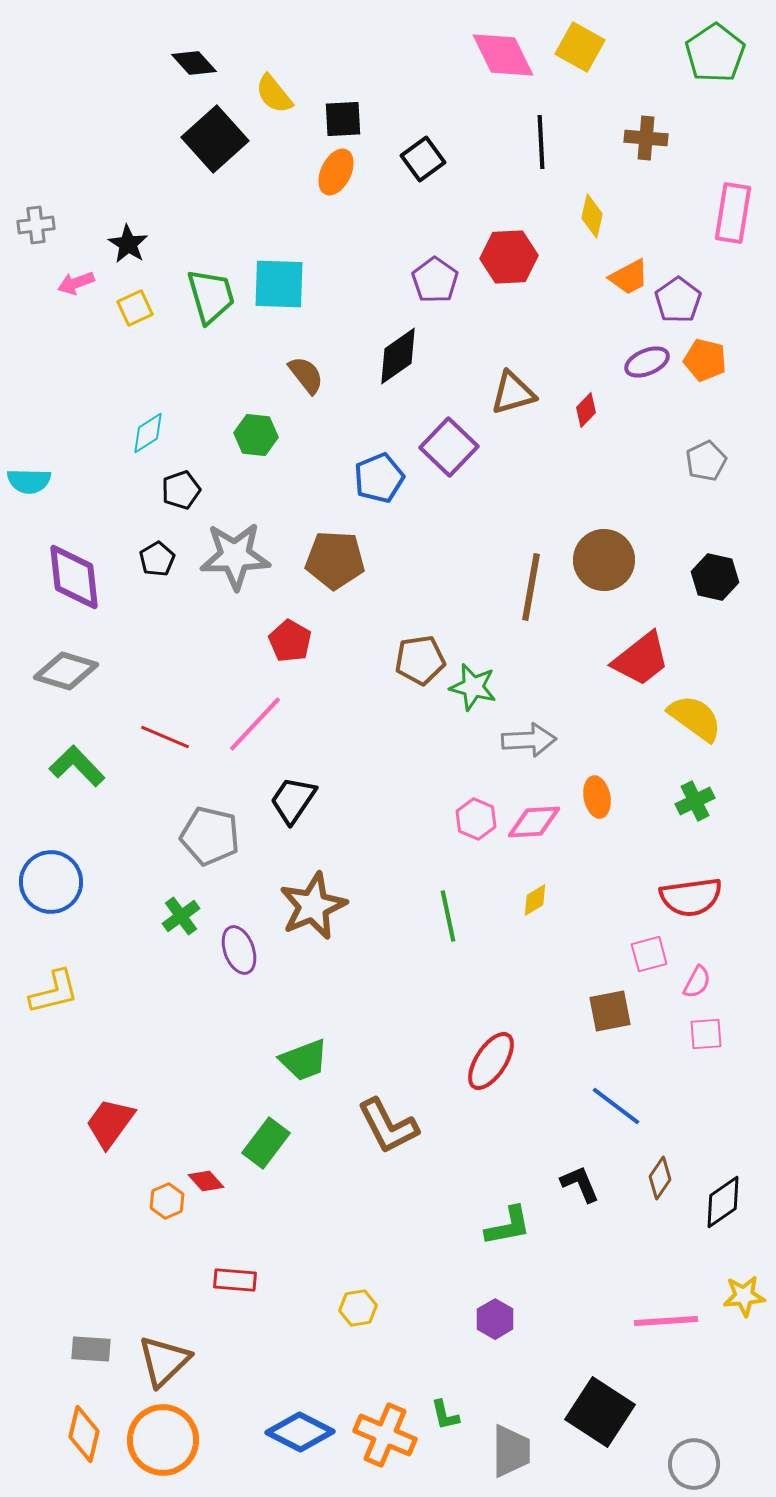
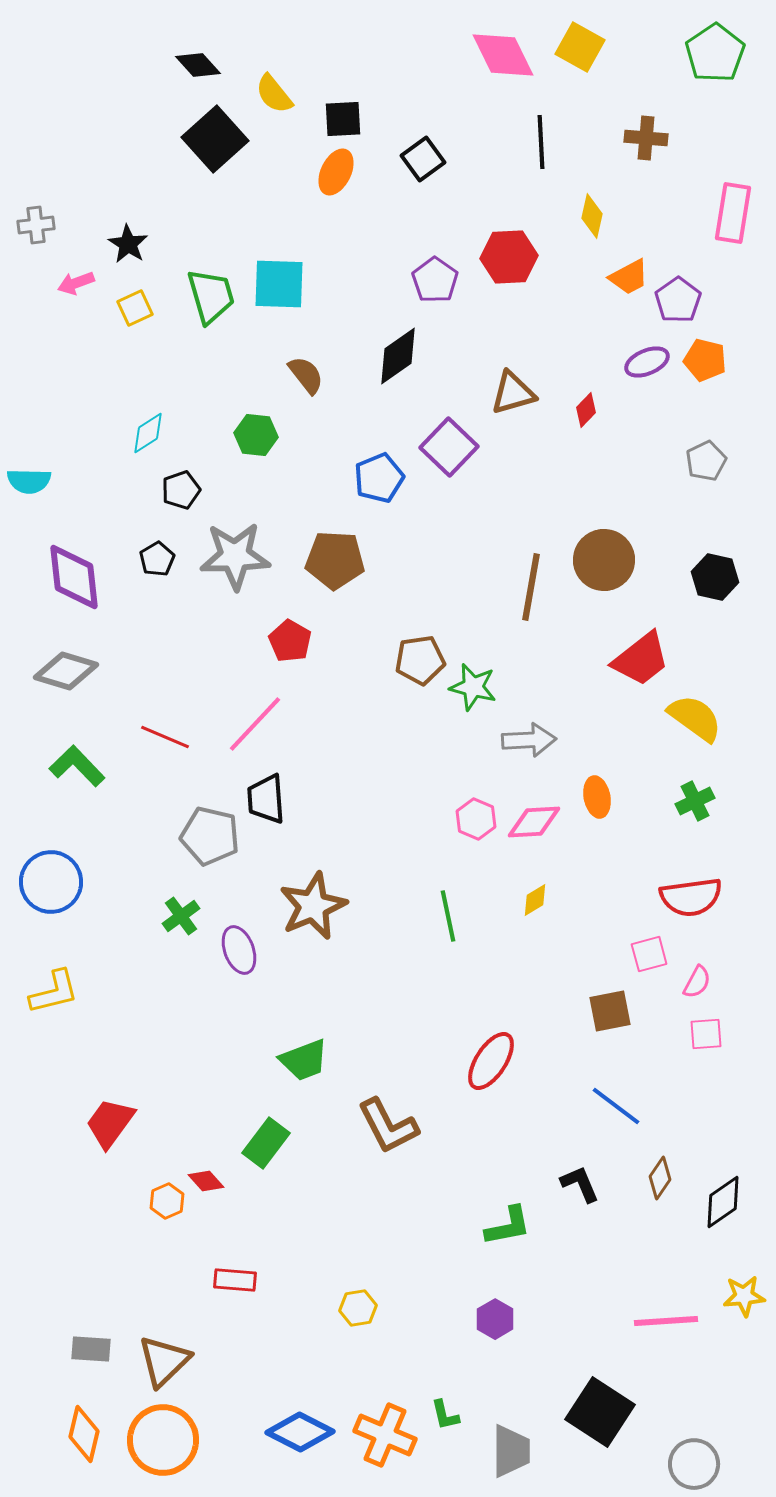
black diamond at (194, 63): moved 4 px right, 2 px down
black trapezoid at (293, 800): moved 27 px left, 1 px up; rotated 38 degrees counterclockwise
